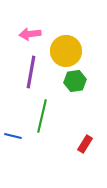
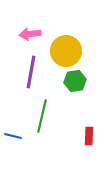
red rectangle: moved 4 px right, 8 px up; rotated 30 degrees counterclockwise
